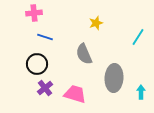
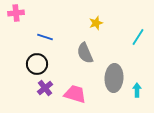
pink cross: moved 18 px left
gray semicircle: moved 1 px right, 1 px up
cyan arrow: moved 4 px left, 2 px up
